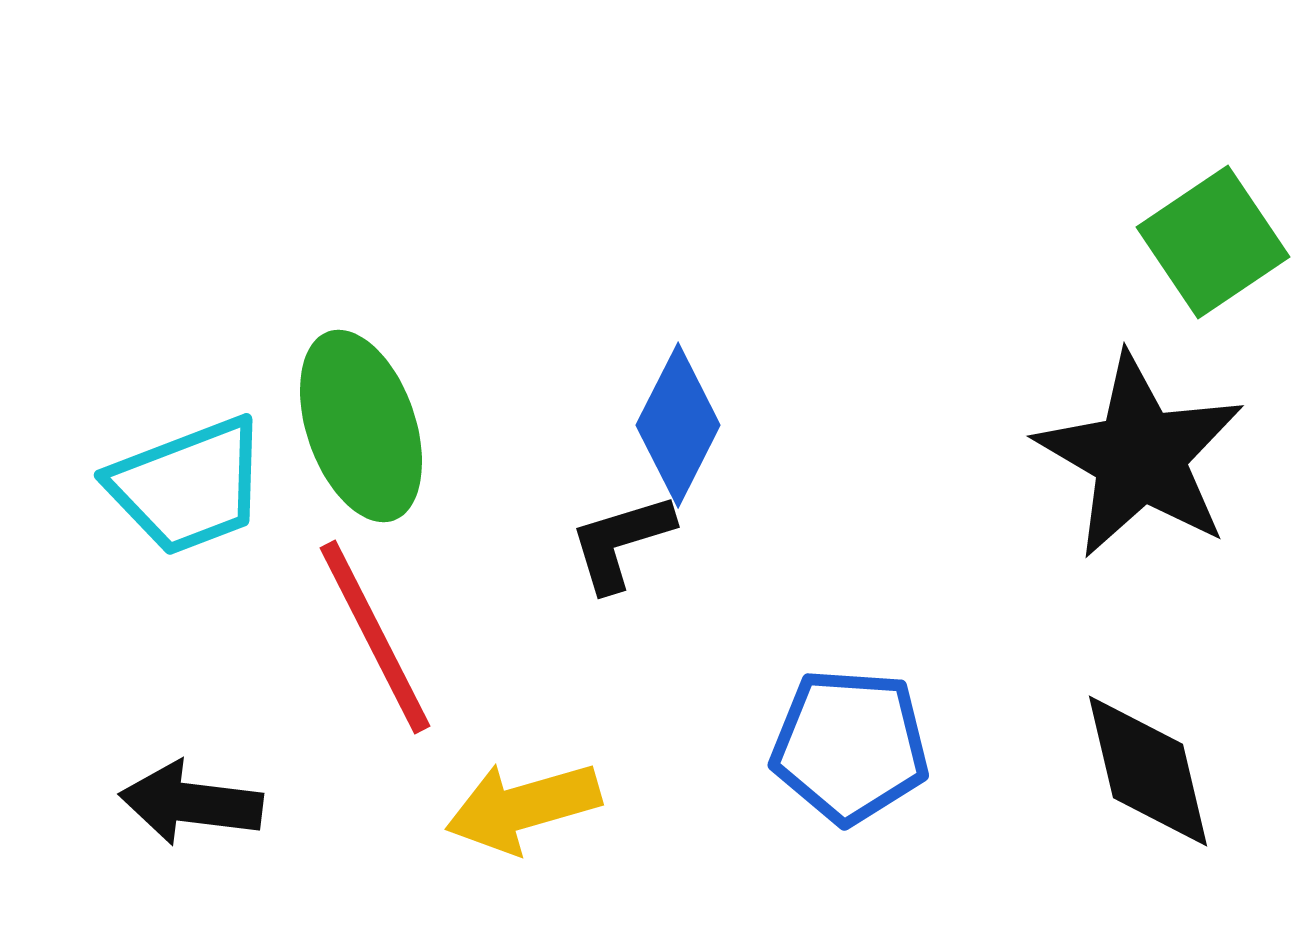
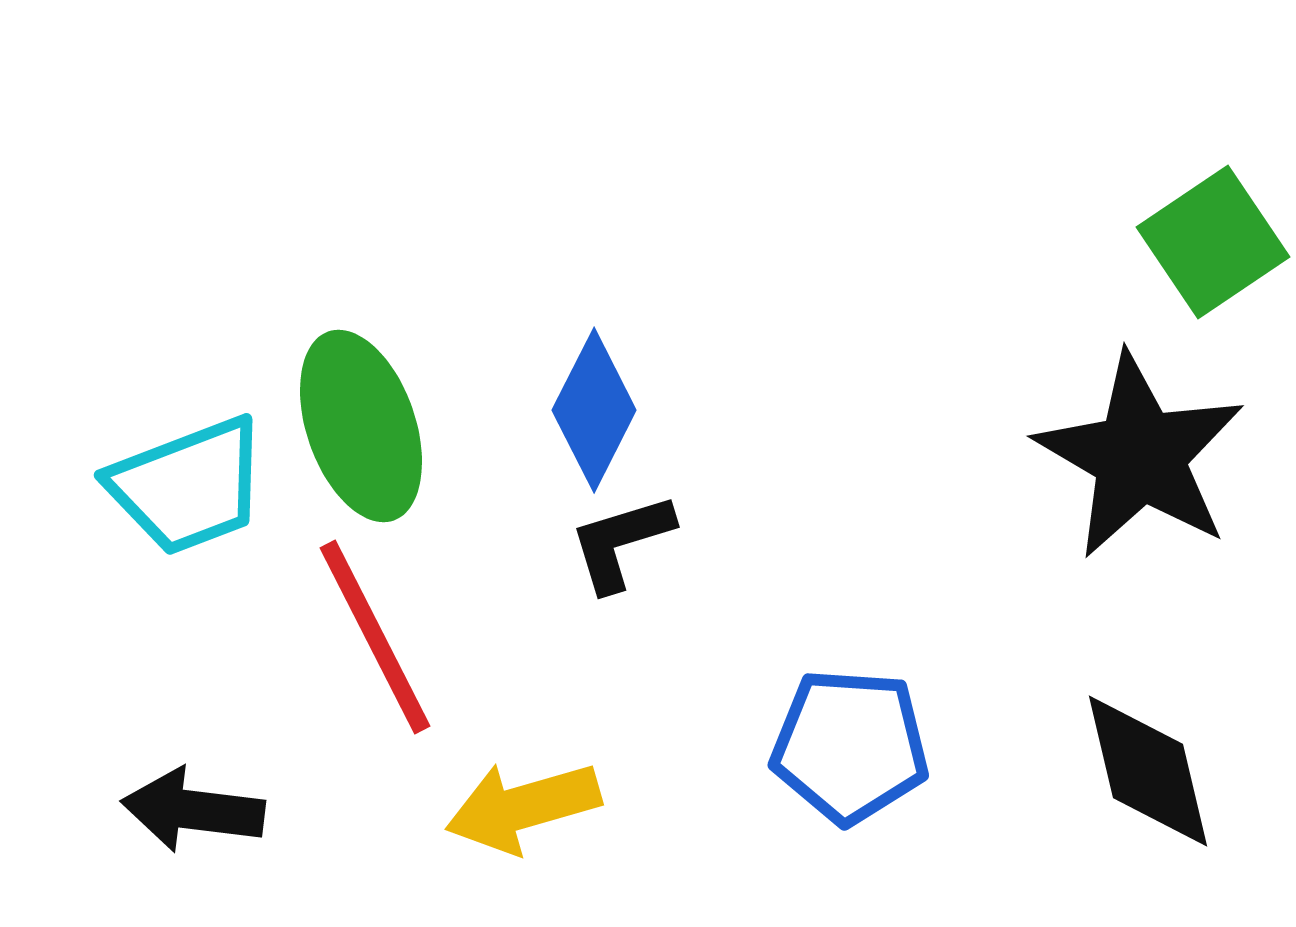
blue diamond: moved 84 px left, 15 px up
black arrow: moved 2 px right, 7 px down
